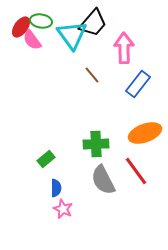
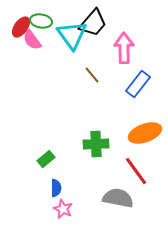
gray semicircle: moved 15 px right, 18 px down; rotated 128 degrees clockwise
